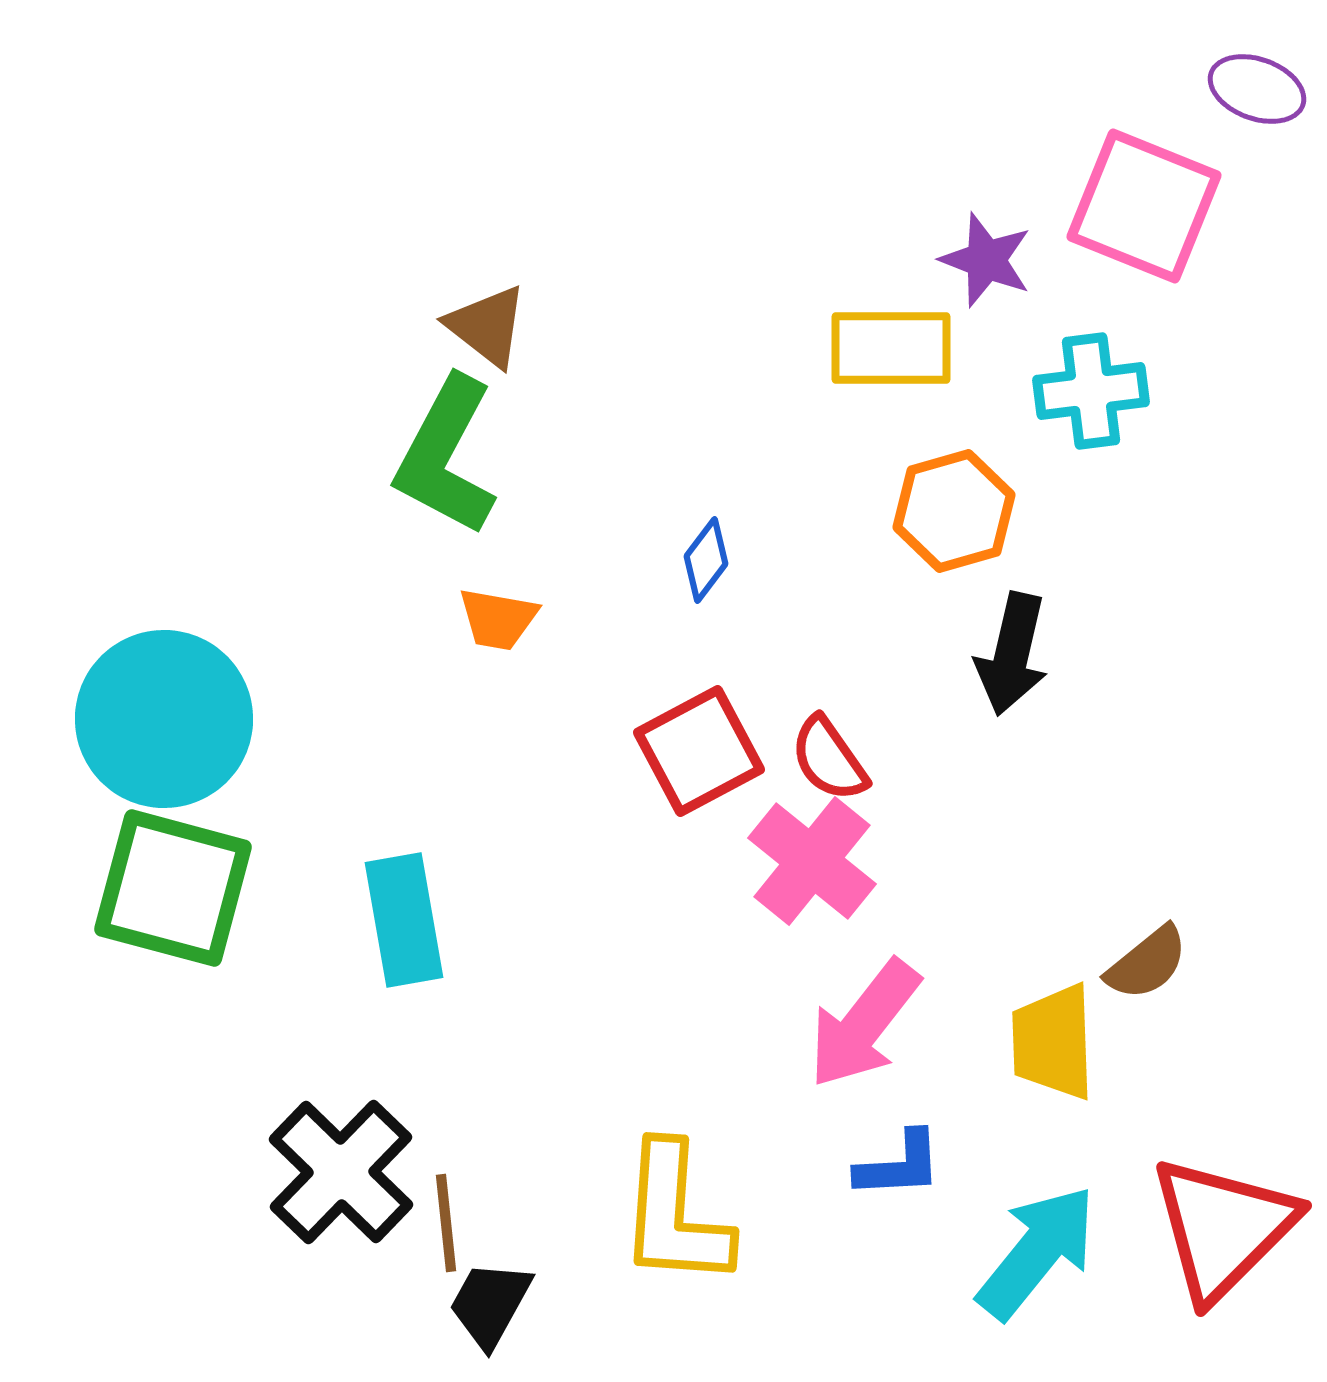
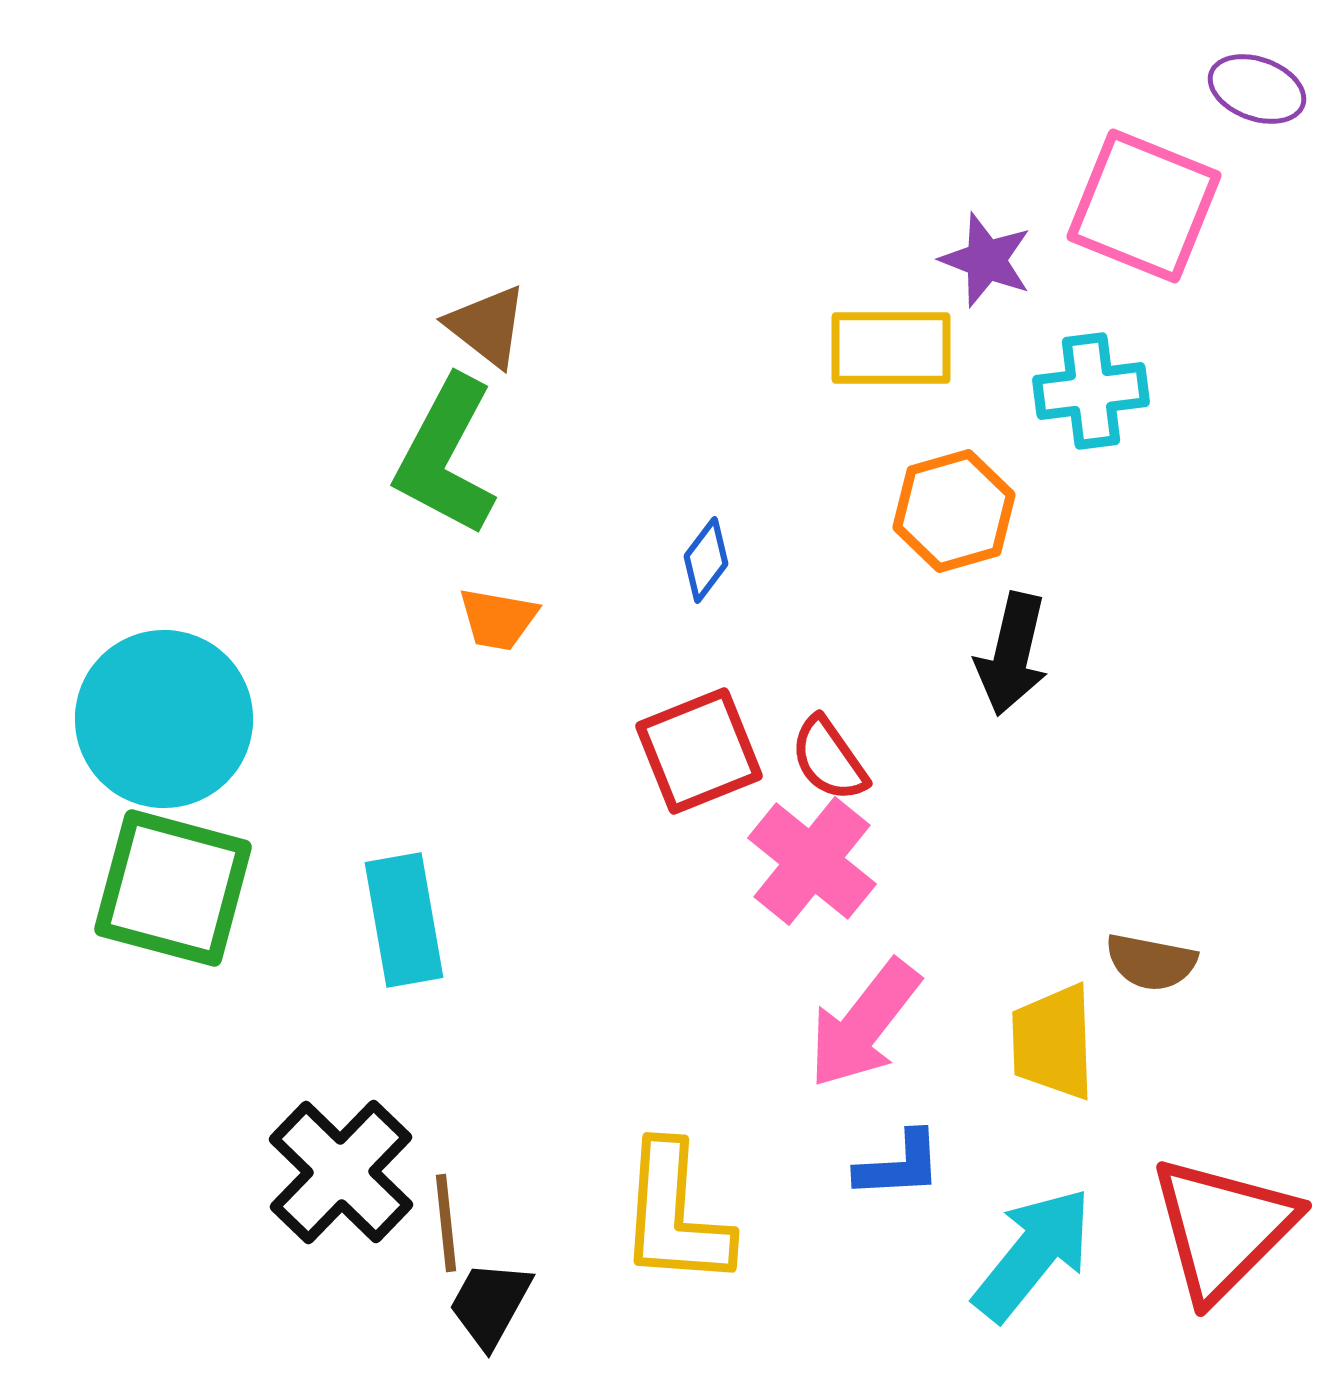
red square: rotated 6 degrees clockwise
brown semicircle: moved 4 px right, 1 px up; rotated 50 degrees clockwise
cyan arrow: moved 4 px left, 2 px down
